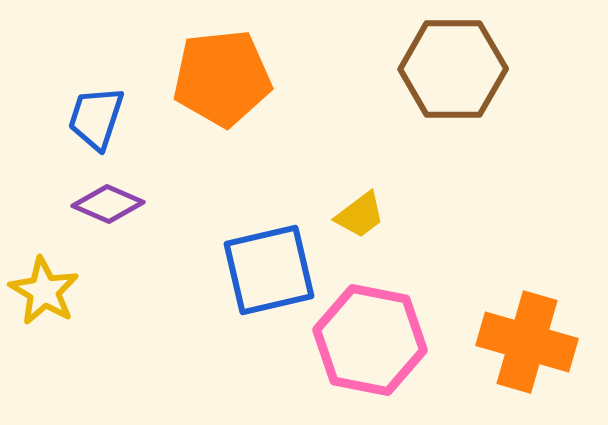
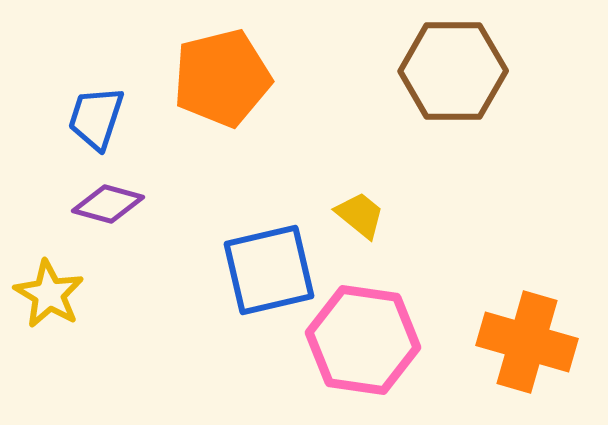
brown hexagon: moved 2 px down
orange pentagon: rotated 8 degrees counterclockwise
purple diamond: rotated 8 degrees counterclockwise
yellow trapezoid: rotated 104 degrees counterclockwise
yellow star: moved 5 px right, 3 px down
pink hexagon: moved 7 px left; rotated 3 degrees counterclockwise
